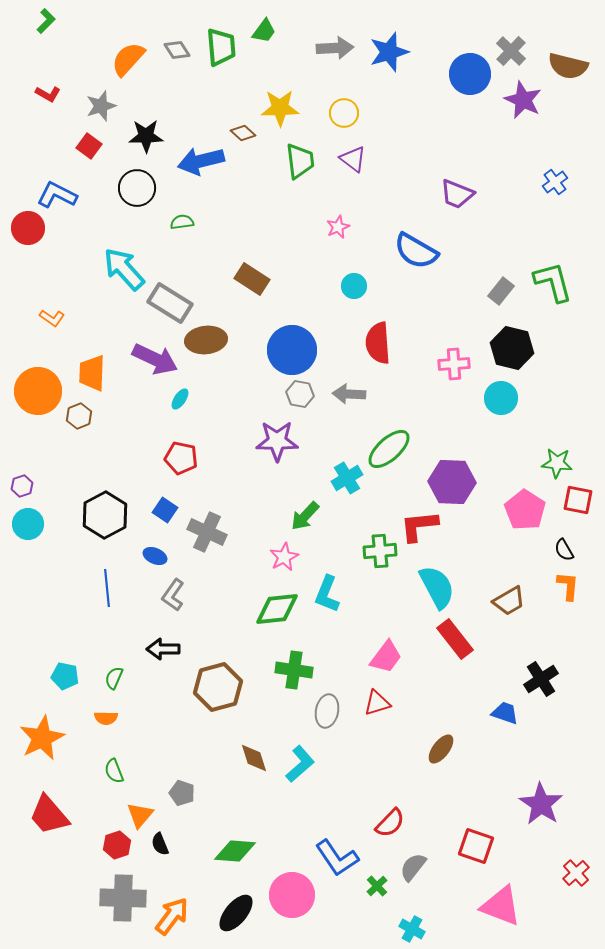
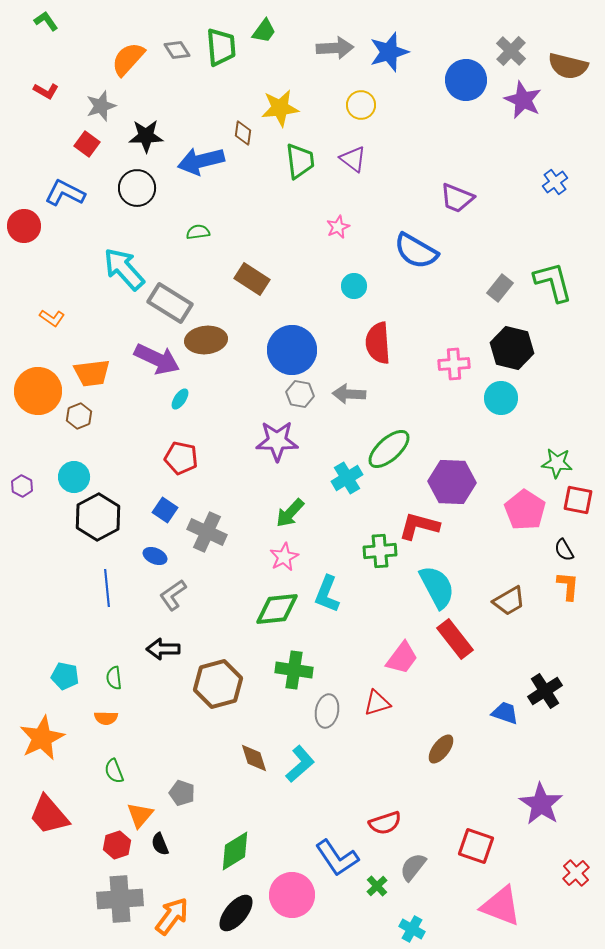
green L-shape at (46, 21): rotated 80 degrees counterclockwise
blue circle at (470, 74): moved 4 px left, 6 px down
red L-shape at (48, 94): moved 2 px left, 3 px up
yellow star at (280, 108): rotated 6 degrees counterclockwise
yellow circle at (344, 113): moved 17 px right, 8 px up
brown diamond at (243, 133): rotated 55 degrees clockwise
red square at (89, 146): moved 2 px left, 2 px up
purple trapezoid at (457, 194): moved 4 px down
blue L-shape at (57, 195): moved 8 px right, 2 px up
green semicircle at (182, 222): moved 16 px right, 10 px down
red circle at (28, 228): moved 4 px left, 2 px up
gray rectangle at (501, 291): moved 1 px left, 3 px up
purple arrow at (155, 359): moved 2 px right
orange trapezoid at (92, 373): rotated 99 degrees counterclockwise
purple hexagon at (22, 486): rotated 15 degrees counterclockwise
black hexagon at (105, 515): moved 7 px left, 2 px down
green arrow at (305, 516): moved 15 px left, 3 px up
cyan circle at (28, 524): moved 46 px right, 47 px up
red L-shape at (419, 526): rotated 21 degrees clockwise
gray L-shape at (173, 595): rotated 20 degrees clockwise
pink trapezoid at (386, 657): moved 16 px right, 1 px down
green semicircle at (114, 678): rotated 30 degrees counterclockwise
black cross at (541, 679): moved 4 px right, 12 px down
brown hexagon at (218, 687): moved 3 px up
red semicircle at (390, 823): moved 5 px left; rotated 28 degrees clockwise
green diamond at (235, 851): rotated 36 degrees counterclockwise
gray cross at (123, 898): moved 3 px left, 1 px down; rotated 6 degrees counterclockwise
